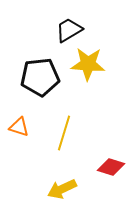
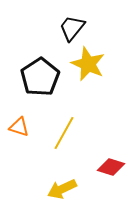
black trapezoid: moved 3 px right, 2 px up; rotated 20 degrees counterclockwise
yellow star: rotated 20 degrees clockwise
black pentagon: rotated 27 degrees counterclockwise
yellow line: rotated 12 degrees clockwise
